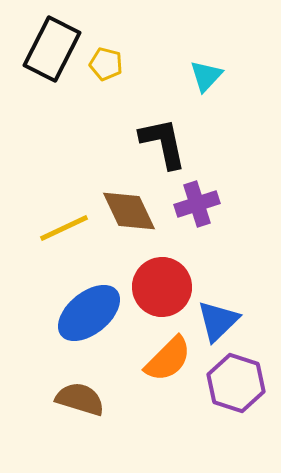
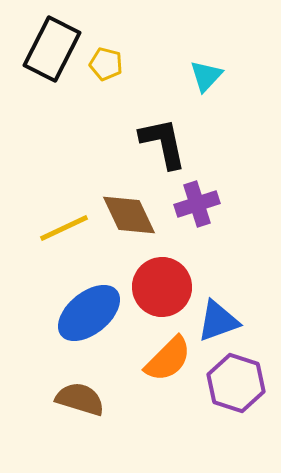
brown diamond: moved 4 px down
blue triangle: rotated 24 degrees clockwise
